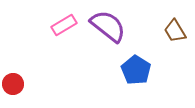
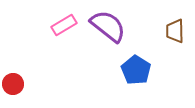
brown trapezoid: rotated 30 degrees clockwise
